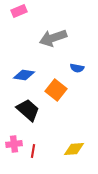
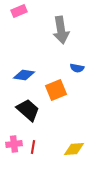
gray arrow: moved 8 px right, 8 px up; rotated 80 degrees counterclockwise
orange square: rotated 30 degrees clockwise
red line: moved 4 px up
